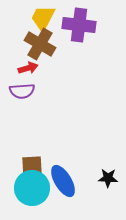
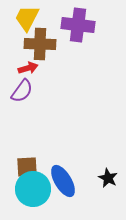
yellow trapezoid: moved 16 px left
purple cross: moved 1 px left
brown cross: rotated 28 degrees counterclockwise
purple semicircle: rotated 50 degrees counterclockwise
brown square: moved 5 px left, 1 px down
black star: rotated 24 degrees clockwise
cyan circle: moved 1 px right, 1 px down
